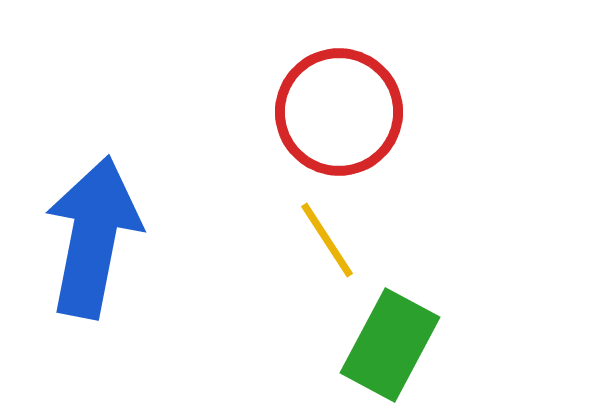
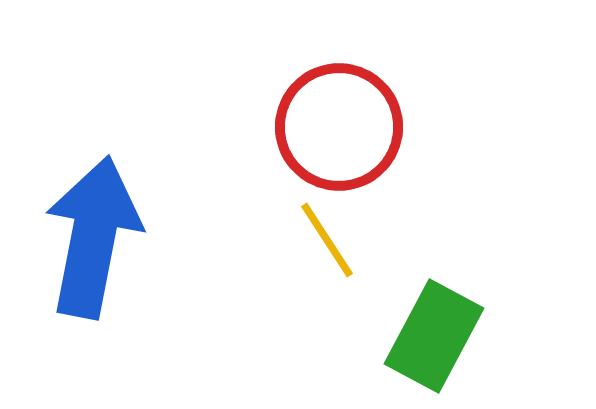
red circle: moved 15 px down
green rectangle: moved 44 px right, 9 px up
